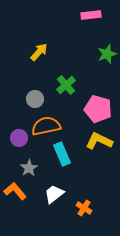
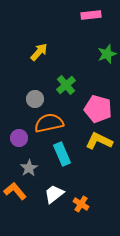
orange semicircle: moved 3 px right, 3 px up
orange cross: moved 3 px left, 4 px up
